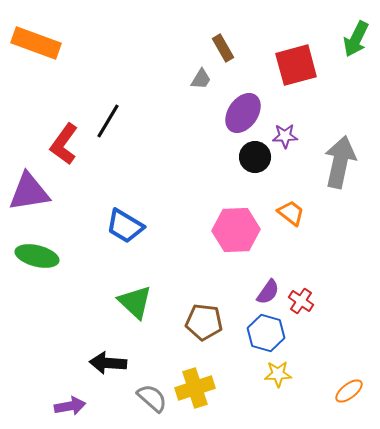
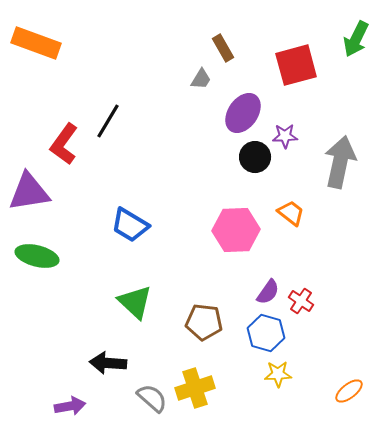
blue trapezoid: moved 5 px right, 1 px up
